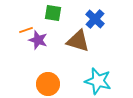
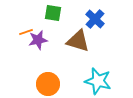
orange line: moved 2 px down
purple star: rotated 30 degrees counterclockwise
